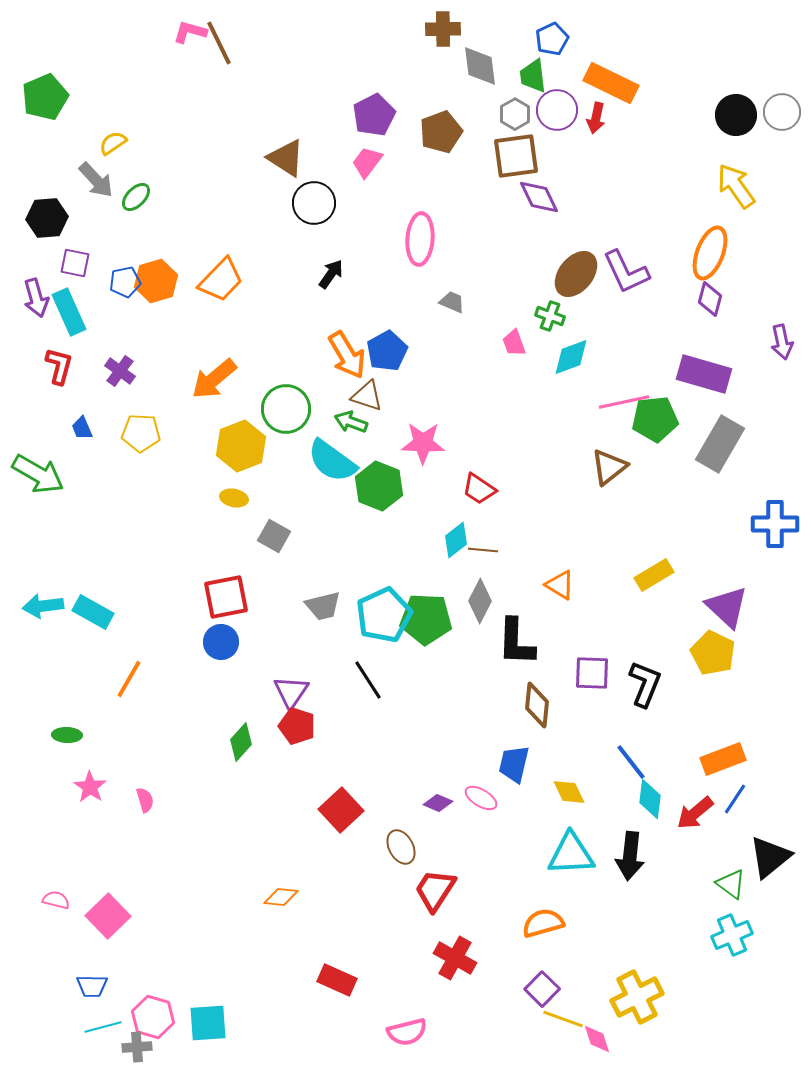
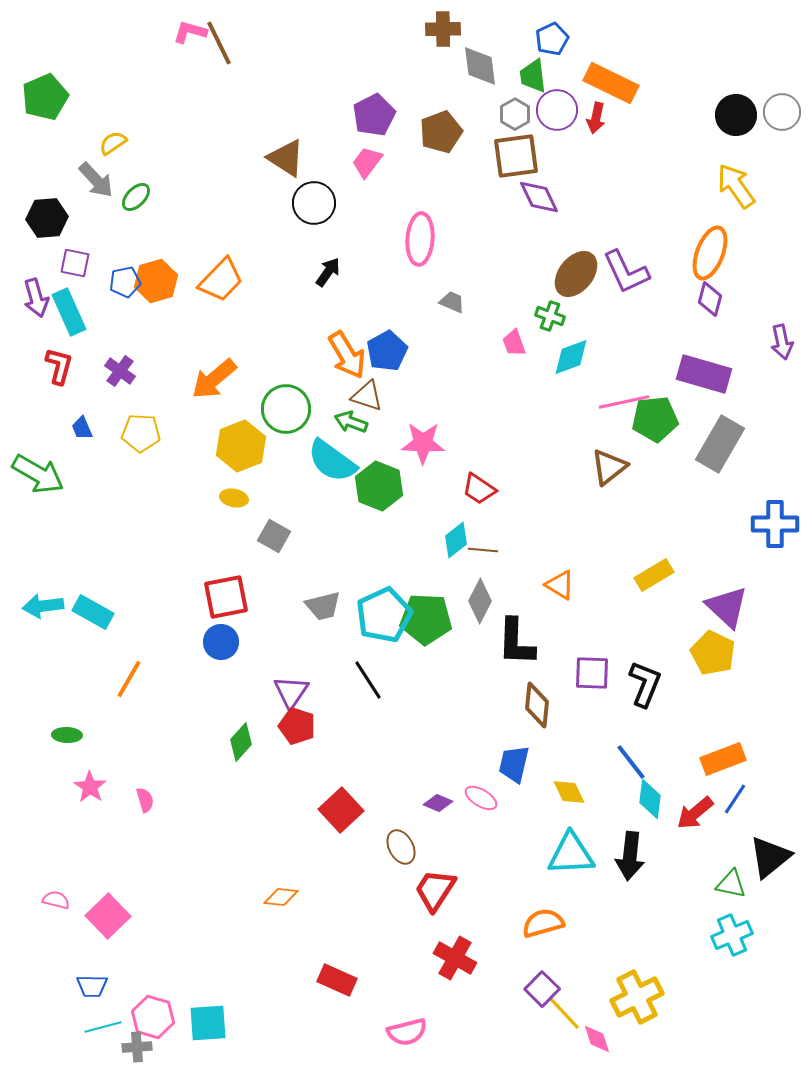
black arrow at (331, 274): moved 3 px left, 2 px up
green triangle at (731, 884): rotated 24 degrees counterclockwise
yellow line at (563, 1019): moved 1 px right, 6 px up; rotated 27 degrees clockwise
